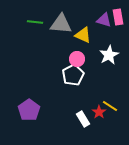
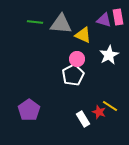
red star: rotated 16 degrees counterclockwise
